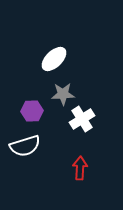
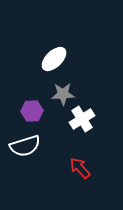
red arrow: rotated 45 degrees counterclockwise
